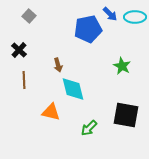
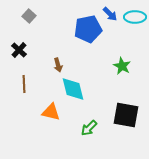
brown line: moved 4 px down
